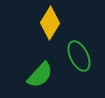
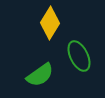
green semicircle: rotated 12 degrees clockwise
